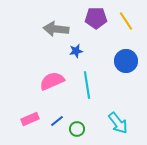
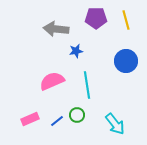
yellow line: moved 1 px up; rotated 18 degrees clockwise
cyan arrow: moved 3 px left, 1 px down
green circle: moved 14 px up
